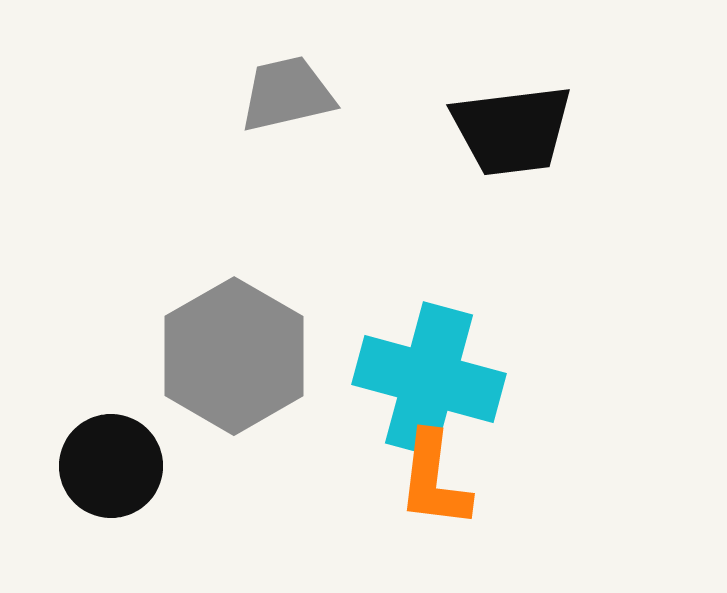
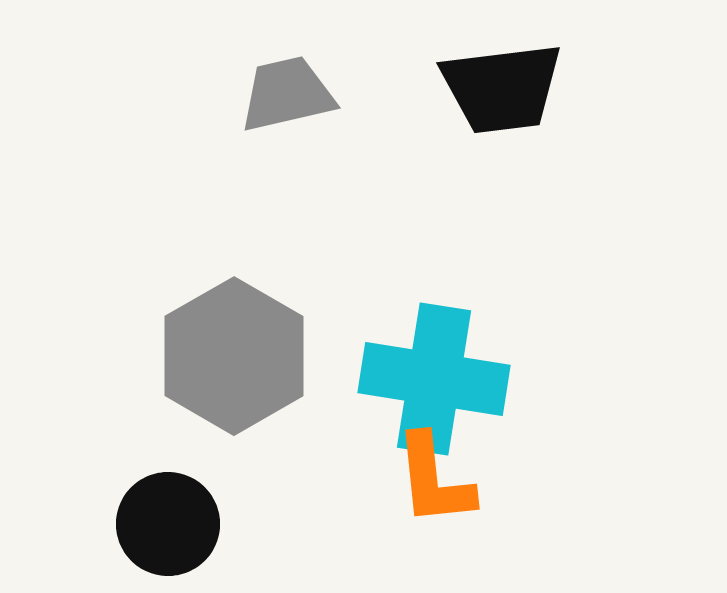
black trapezoid: moved 10 px left, 42 px up
cyan cross: moved 5 px right; rotated 6 degrees counterclockwise
black circle: moved 57 px right, 58 px down
orange L-shape: rotated 13 degrees counterclockwise
